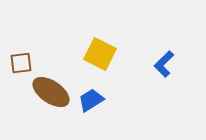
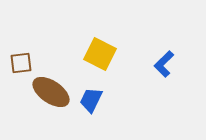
blue trapezoid: rotated 32 degrees counterclockwise
